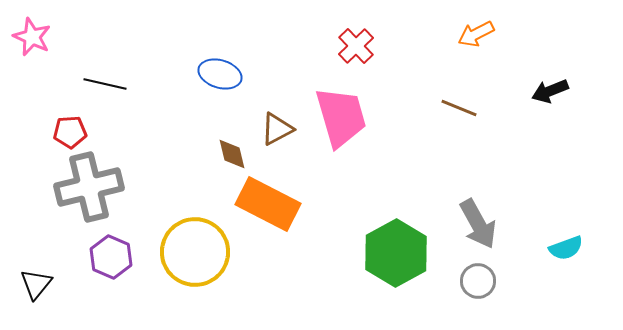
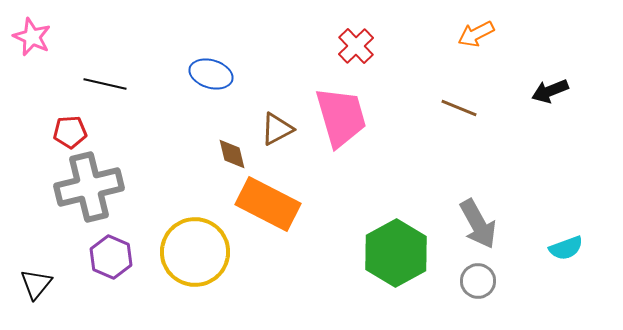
blue ellipse: moved 9 px left
